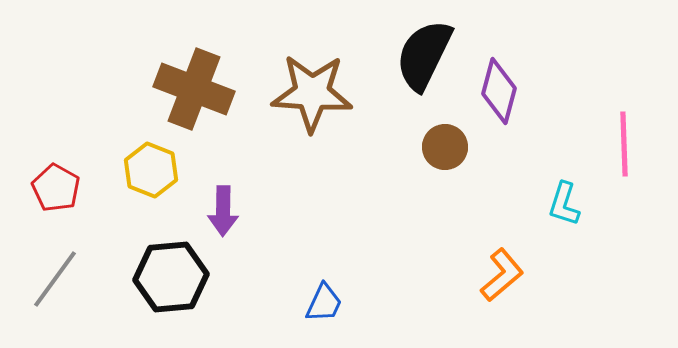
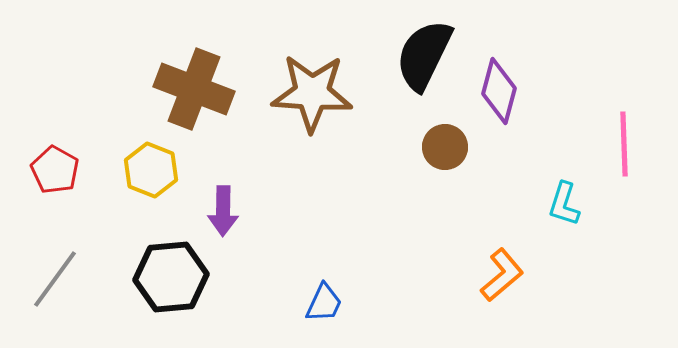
red pentagon: moved 1 px left, 18 px up
